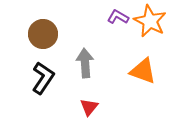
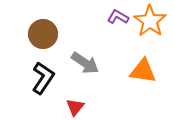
orange star: rotated 8 degrees clockwise
gray arrow: rotated 128 degrees clockwise
orange triangle: rotated 12 degrees counterclockwise
red triangle: moved 14 px left
